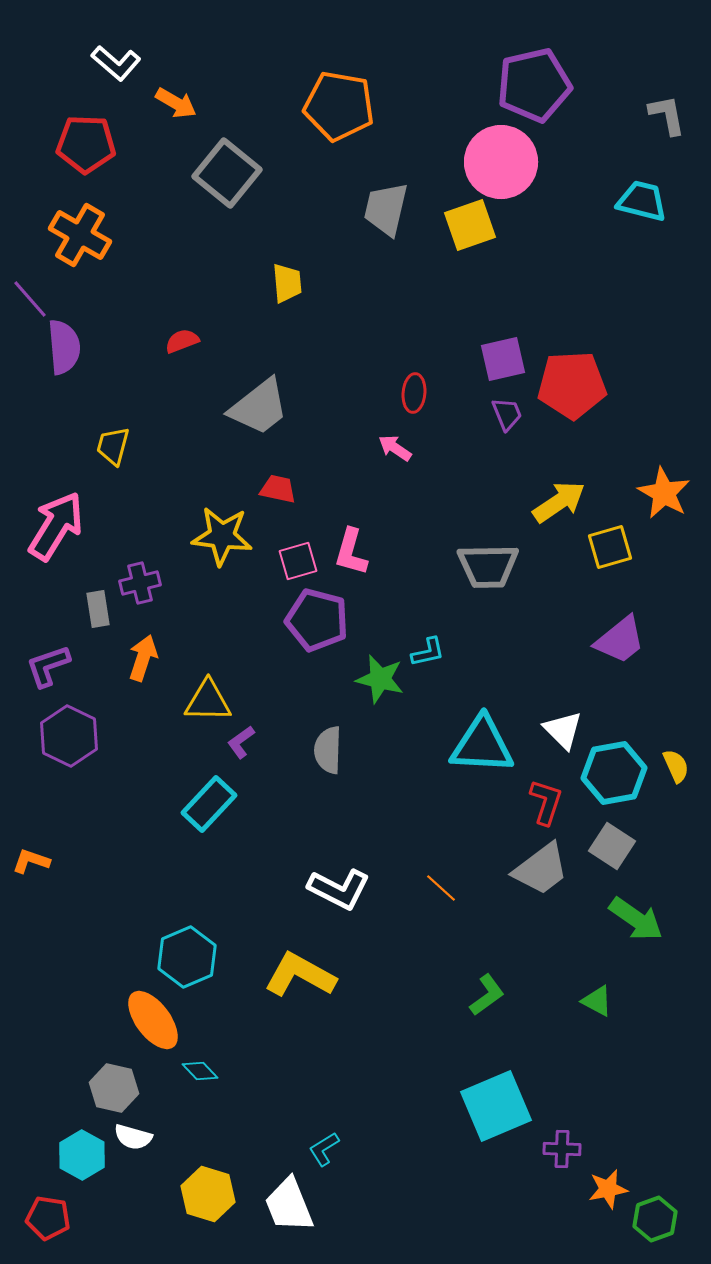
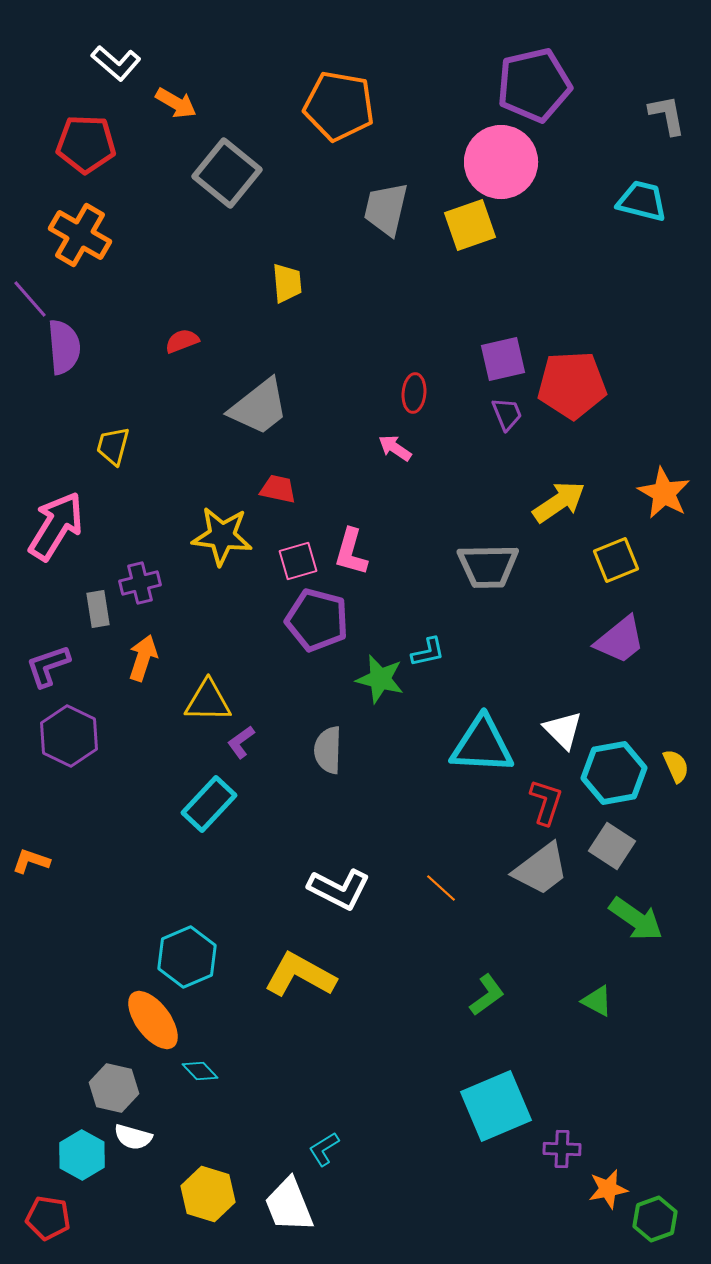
yellow square at (610, 547): moved 6 px right, 13 px down; rotated 6 degrees counterclockwise
